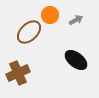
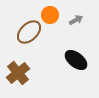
brown cross: rotated 15 degrees counterclockwise
